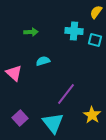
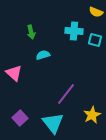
yellow semicircle: rotated 104 degrees counterclockwise
green arrow: rotated 80 degrees clockwise
cyan semicircle: moved 6 px up
yellow star: rotated 12 degrees clockwise
